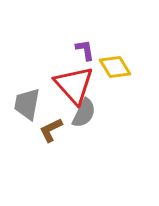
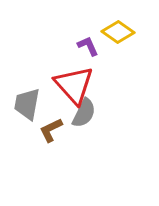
purple L-shape: moved 3 px right, 4 px up; rotated 15 degrees counterclockwise
yellow diamond: moved 3 px right, 35 px up; rotated 24 degrees counterclockwise
